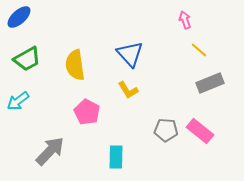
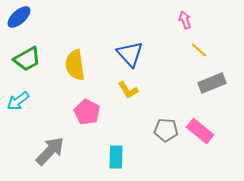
gray rectangle: moved 2 px right
